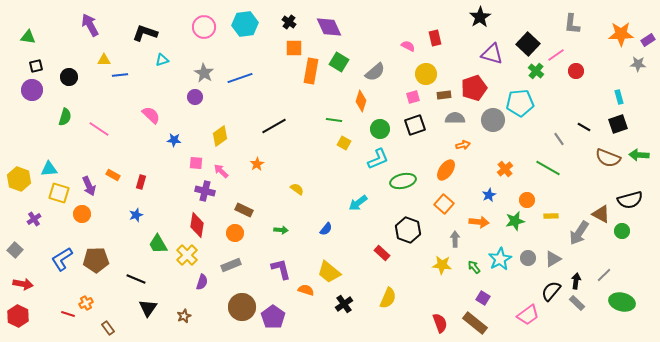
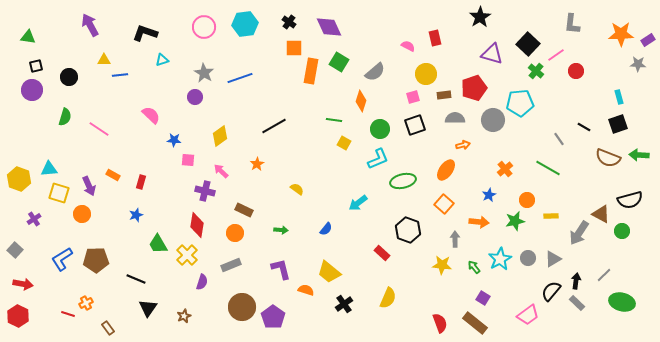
pink square at (196, 163): moved 8 px left, 3 px up
